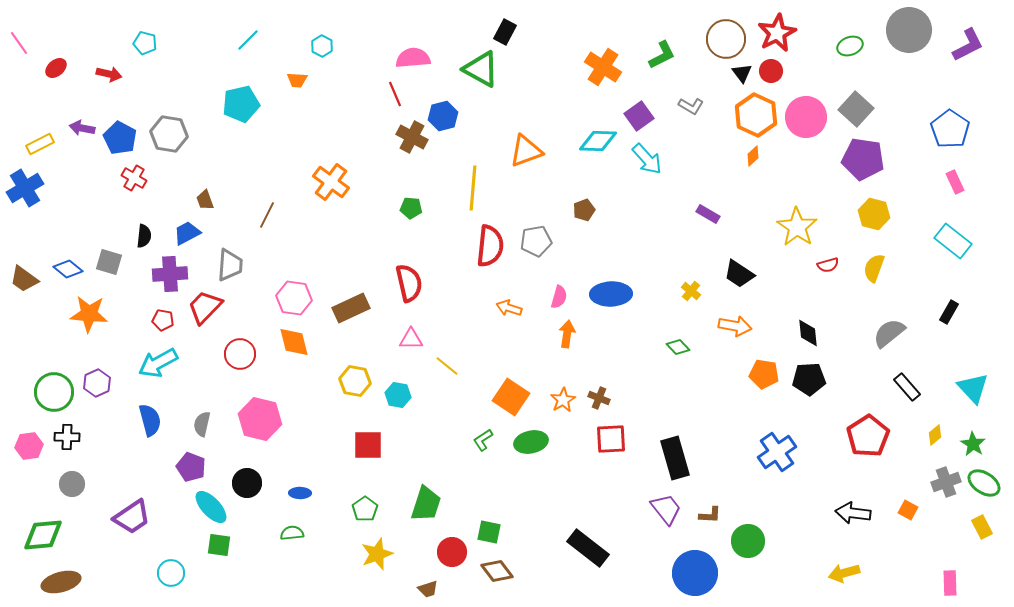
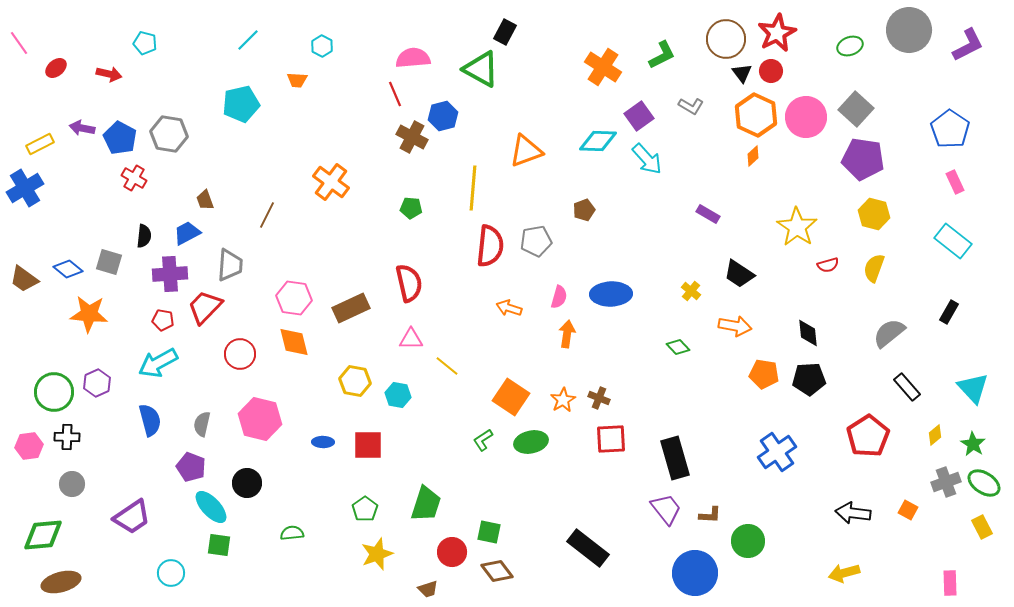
blue ellipse at (300, 493): moved 23 px right, 51 px up
